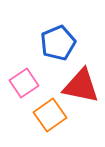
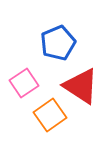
red triangle: rotated 21 degrees clockwise
